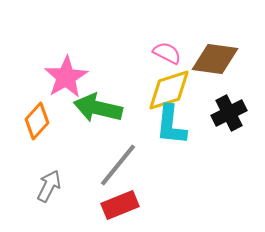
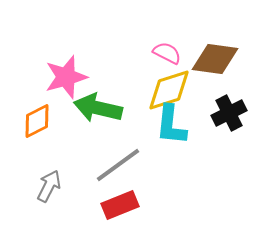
pink star: rotated 15 degrees clockwise
orange diamond: rotated 21 degrees clockwise
gray line: rotated 15 degrees clockwise
